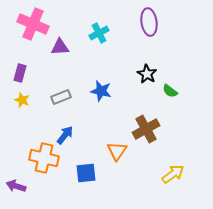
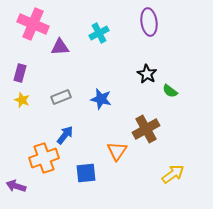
blue star: moved 8 px down
orange cross: rotated 32 degrees counterclockwise
